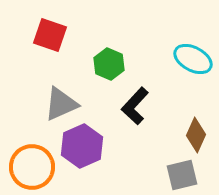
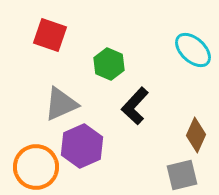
cyan ellipse: moved 9 px up; rotated 15 degrees clockwise
orange circle: moved 4 px right
